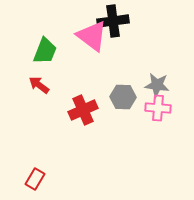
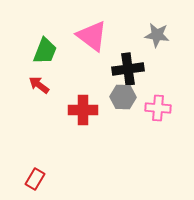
black cross: moved 15 px right, 48 px down
gray star: moved 50 px up
red cross: rotated 24 degrees clockwise
